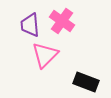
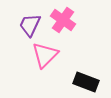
pink cross: moved 1 px right, 1 px up
purple trapezoid: rotated 30 degrees clockwise
